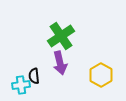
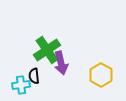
green cross: moved 14 px left, 14 px down
purple arrow: moved 1 px right
